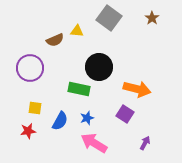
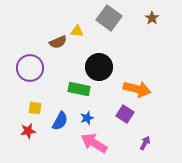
brown semicircle: moved 3 px right, 2 px down
